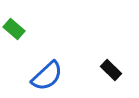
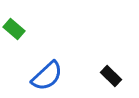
black rectangle: moved 6 px down
